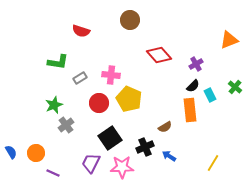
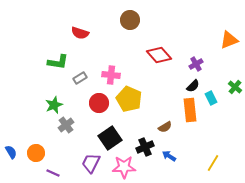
red semicircle: moved 1 px left, 2 px down
cyan rectangle: moved 1 px right, 3 px down
pink star: moved 2 px right
